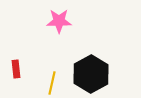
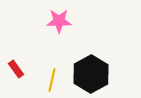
red rectangle: rotated 30 degrees counterclockwise
yellow line: moved 3 px up
